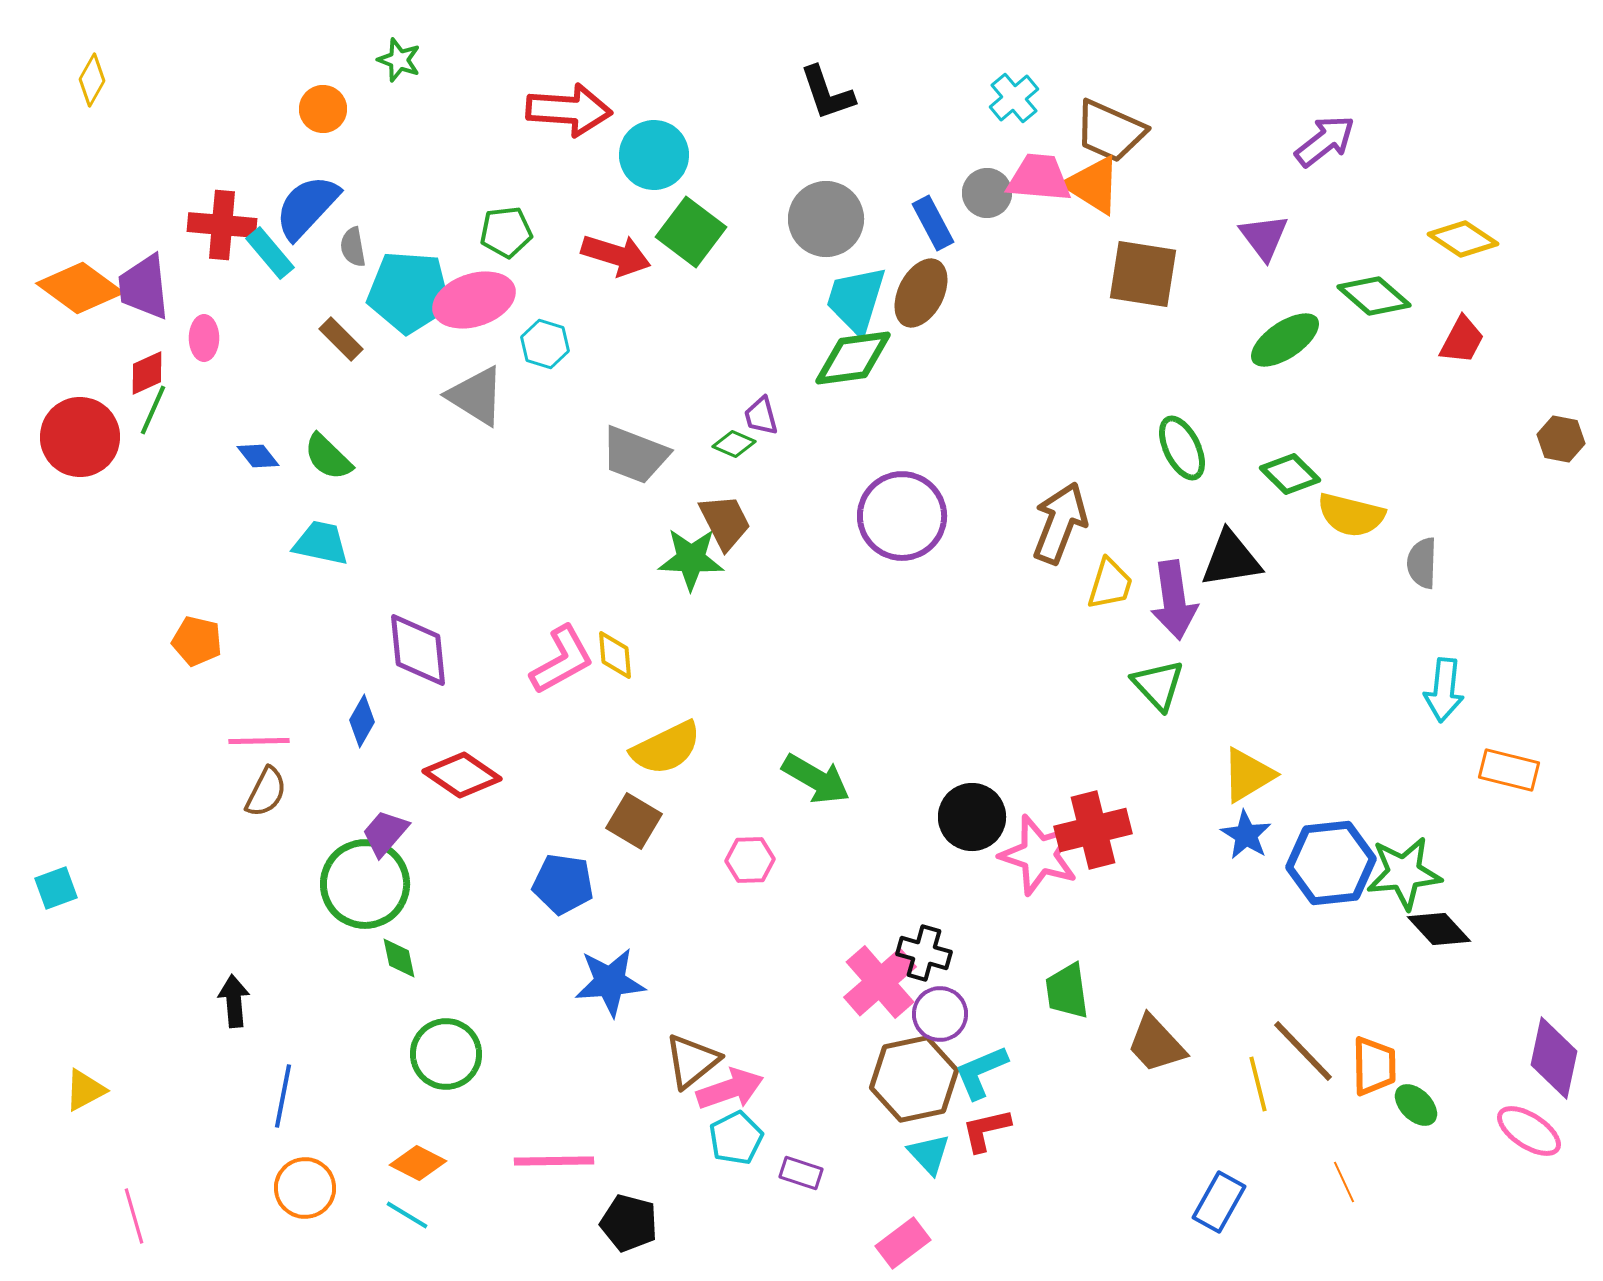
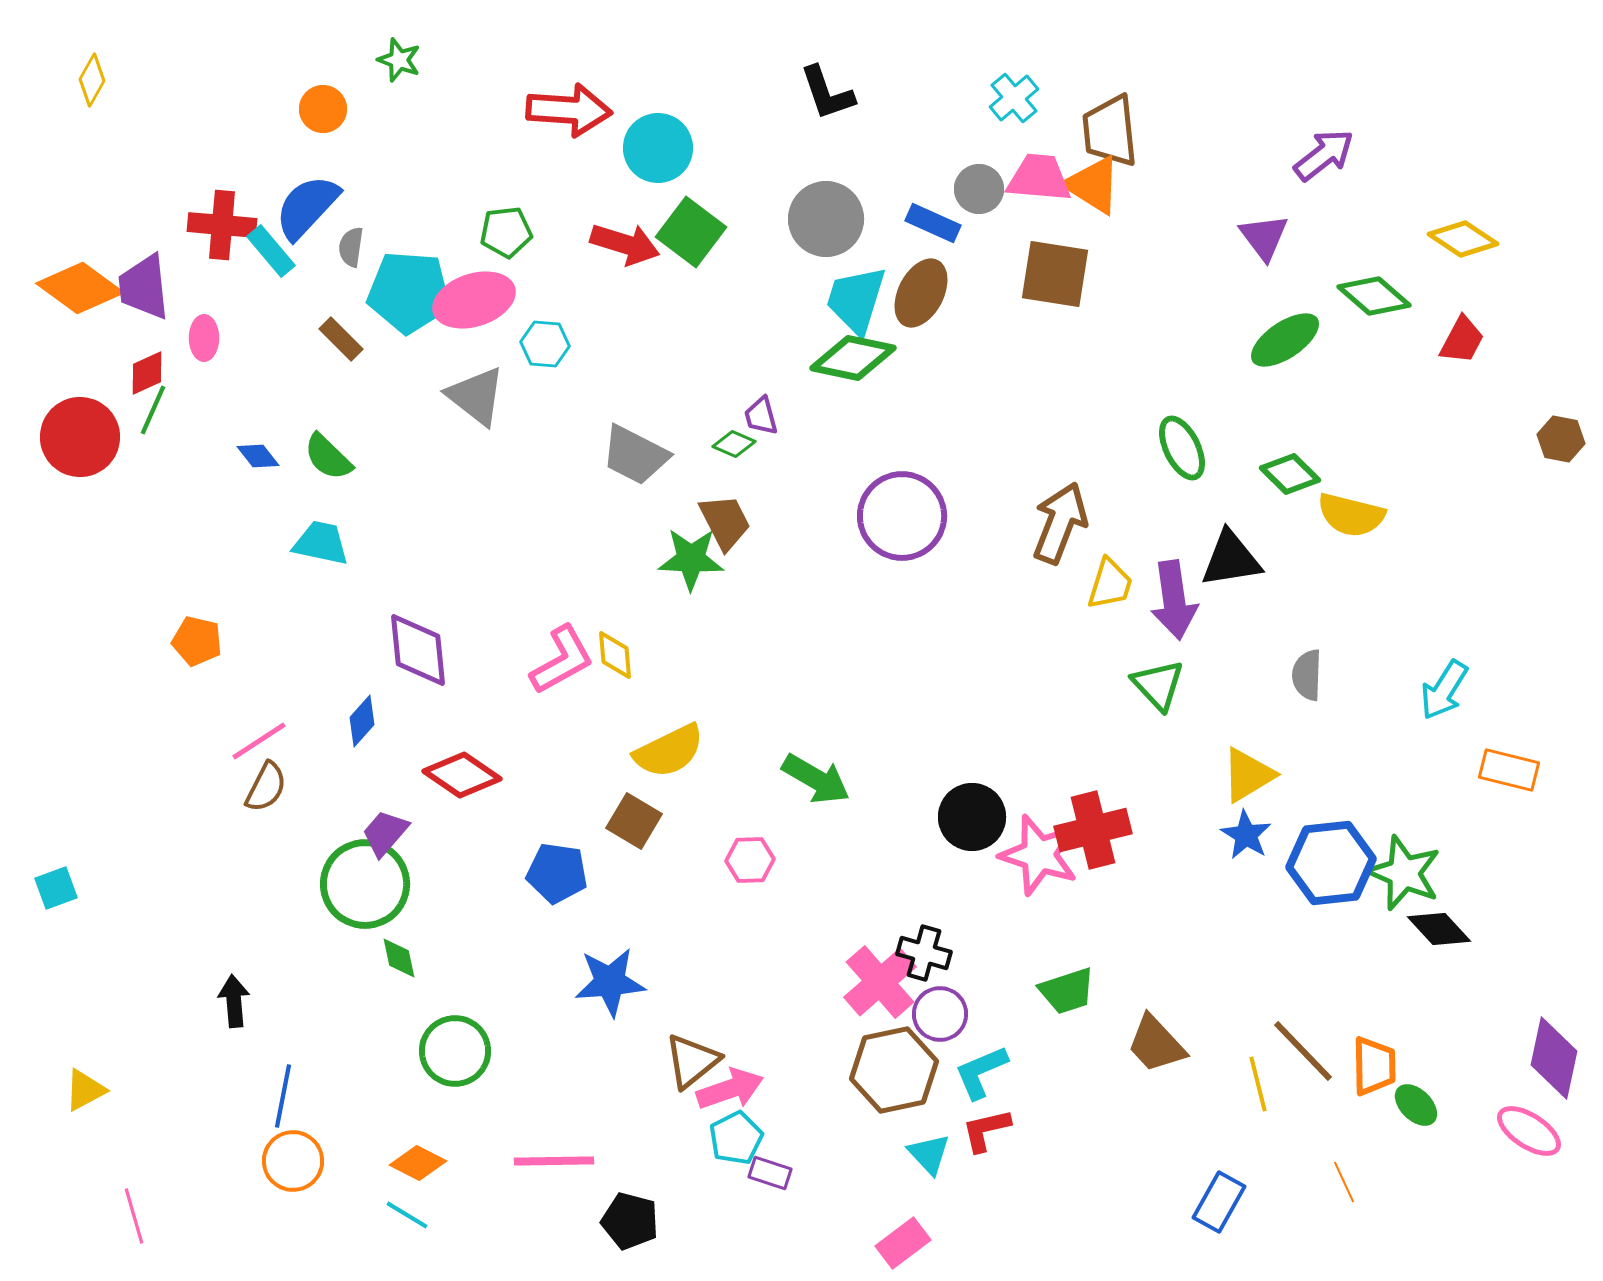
brown trapezoid at (1110, 131): rotated 60 degrees clockwise
purple arrow at (1325, 141): moved 1 px left, 14 px down
cyan circle at (654, 155): moved 4 px right, 7 px up
gray circle at (987, 193): moved 8 px left, 4 px up
blue rectangle at (933, 223): rotated 38 degrees counterclockwise
gray semicircle at (353, 247): moved 2 px left; rotated 18 degrees clockwise
cyan rectangle at (270, 253): moved 1 px right, 2 px up
red arrow at (616, 255): moved 9 px right, 11 px up
brown square at (1143, 274): moved 88 px left
cyan hexagon at (545, 344): rotated 12 degrees counterclockwise
green diamond at (853, 358): rotated 20 degrees clockwise
gray triangle at (476, 396): rotated 6 degrees clockwise
gray trapezoid at (635, 455): rotated 6 degrees clockwise
gray semicircle at (1422, 563): moved 115 px left, 112 px down
cyan arrow at (1444, 690): rotated 26 degrees clockwise
blue diamond at (362, 721): rotated 12 degrees clockwise
pink line at (259, 741): rotated 32 degrees counterclockwise
yellow semicircle at (666, 748): moved 3 px right, 3 px down
brown semicircle at (266, 792): moved 5 px up
green star at (1404, 873): rotated 28 degrees clockwise
blue pentagon at (563, 884): moved 6 px left, 11 px up
green trapezoid at (1067, 991): rotated 100 degrees counterclockwise
green circle at (446, 1054): moved 9 px right, 3 px up
brown hexagon at (914, 1079): moved 20 px left, 9 px up
purple rectangle at (801, 1173): moved 31 px left
orange circle at (305, 1188): moved 12 px left, 27 px up
black pentagon at (629, 1223): moved 1 px right, 2 px up
